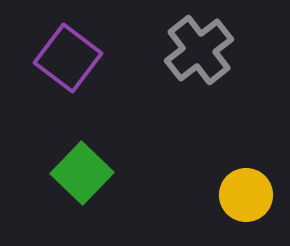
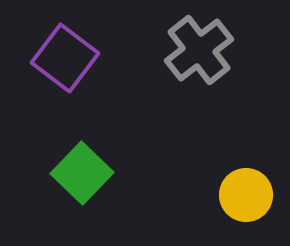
purple square: moved 3 px left
